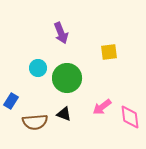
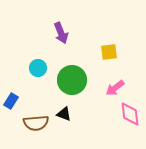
green circle: moved 5 px right, 2 px down
pink arrow: moved 13 px right, 19 px up
pink diamond: moved 3 px up
brown semicircle: moved 1 px right, 1 px down
